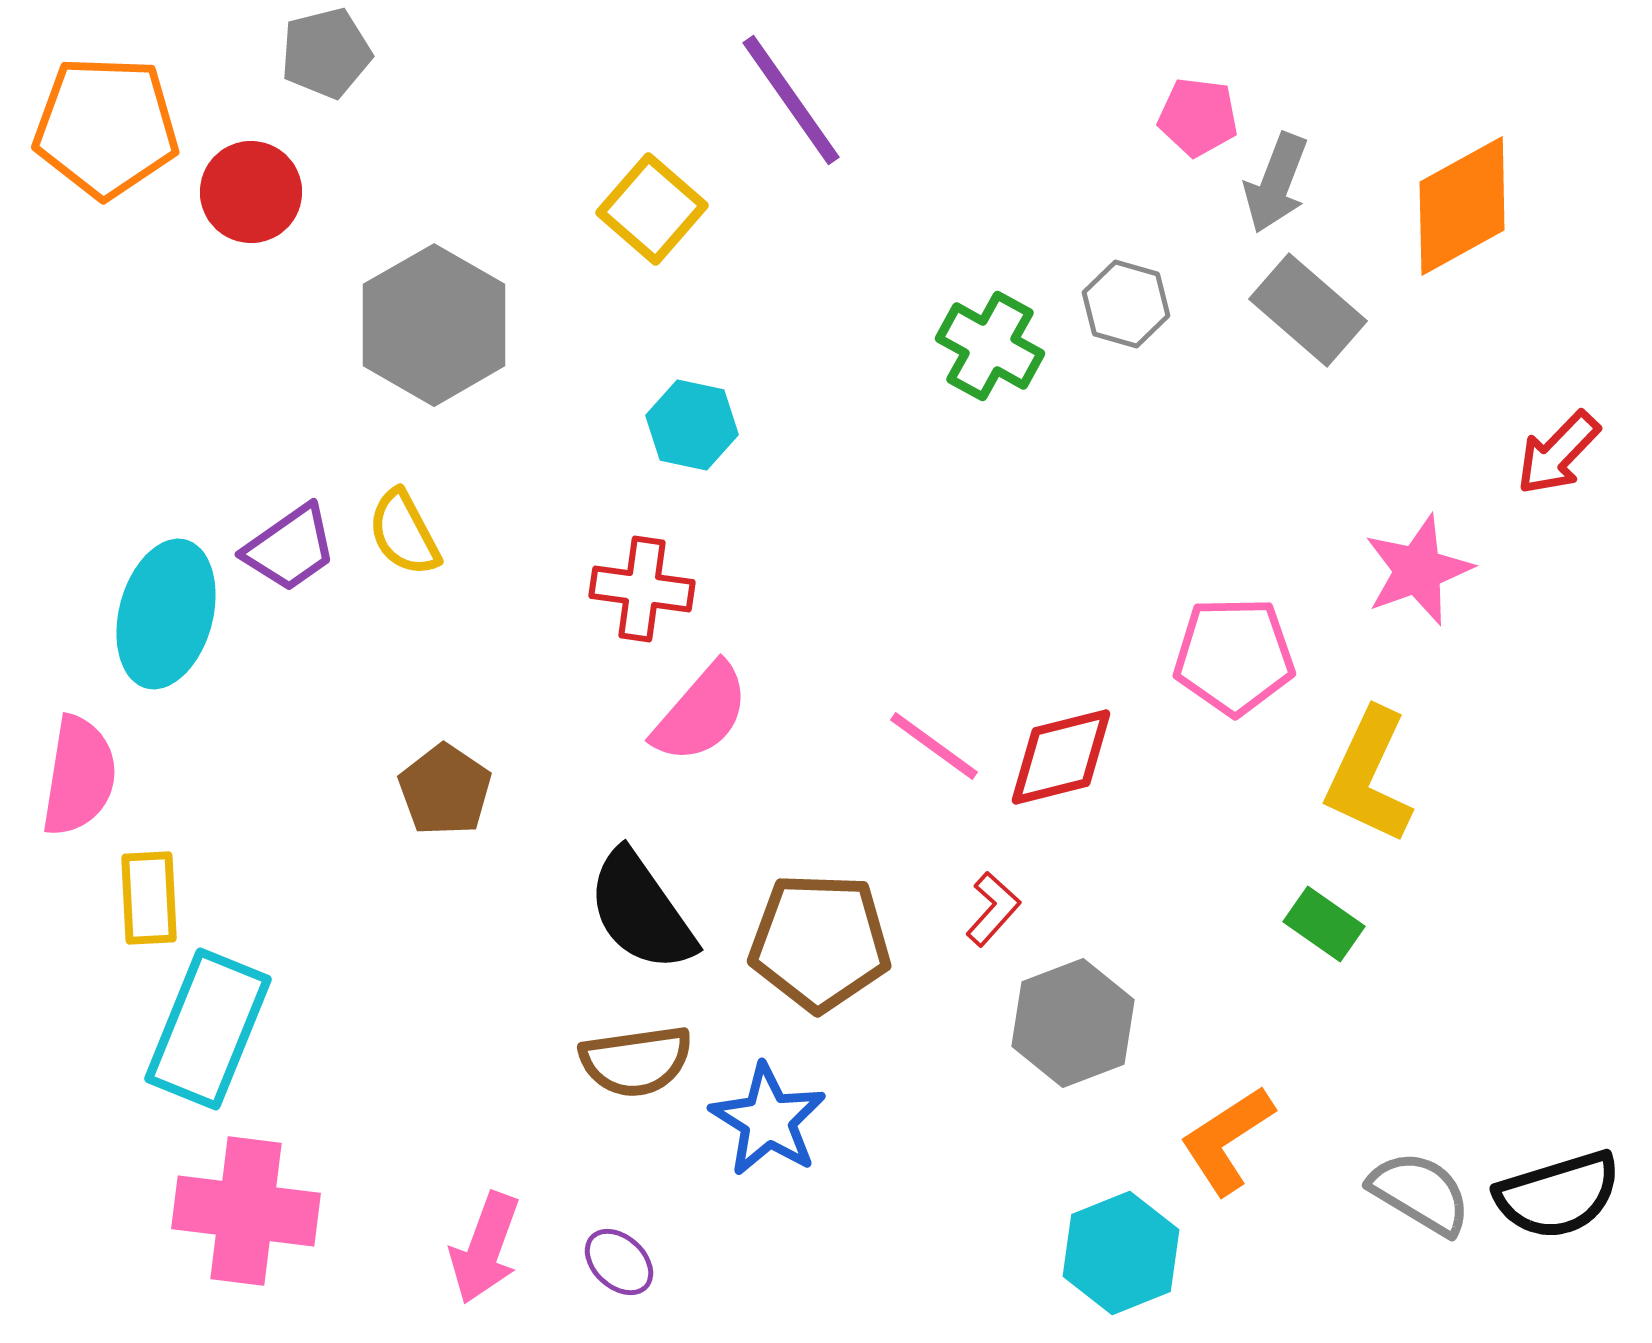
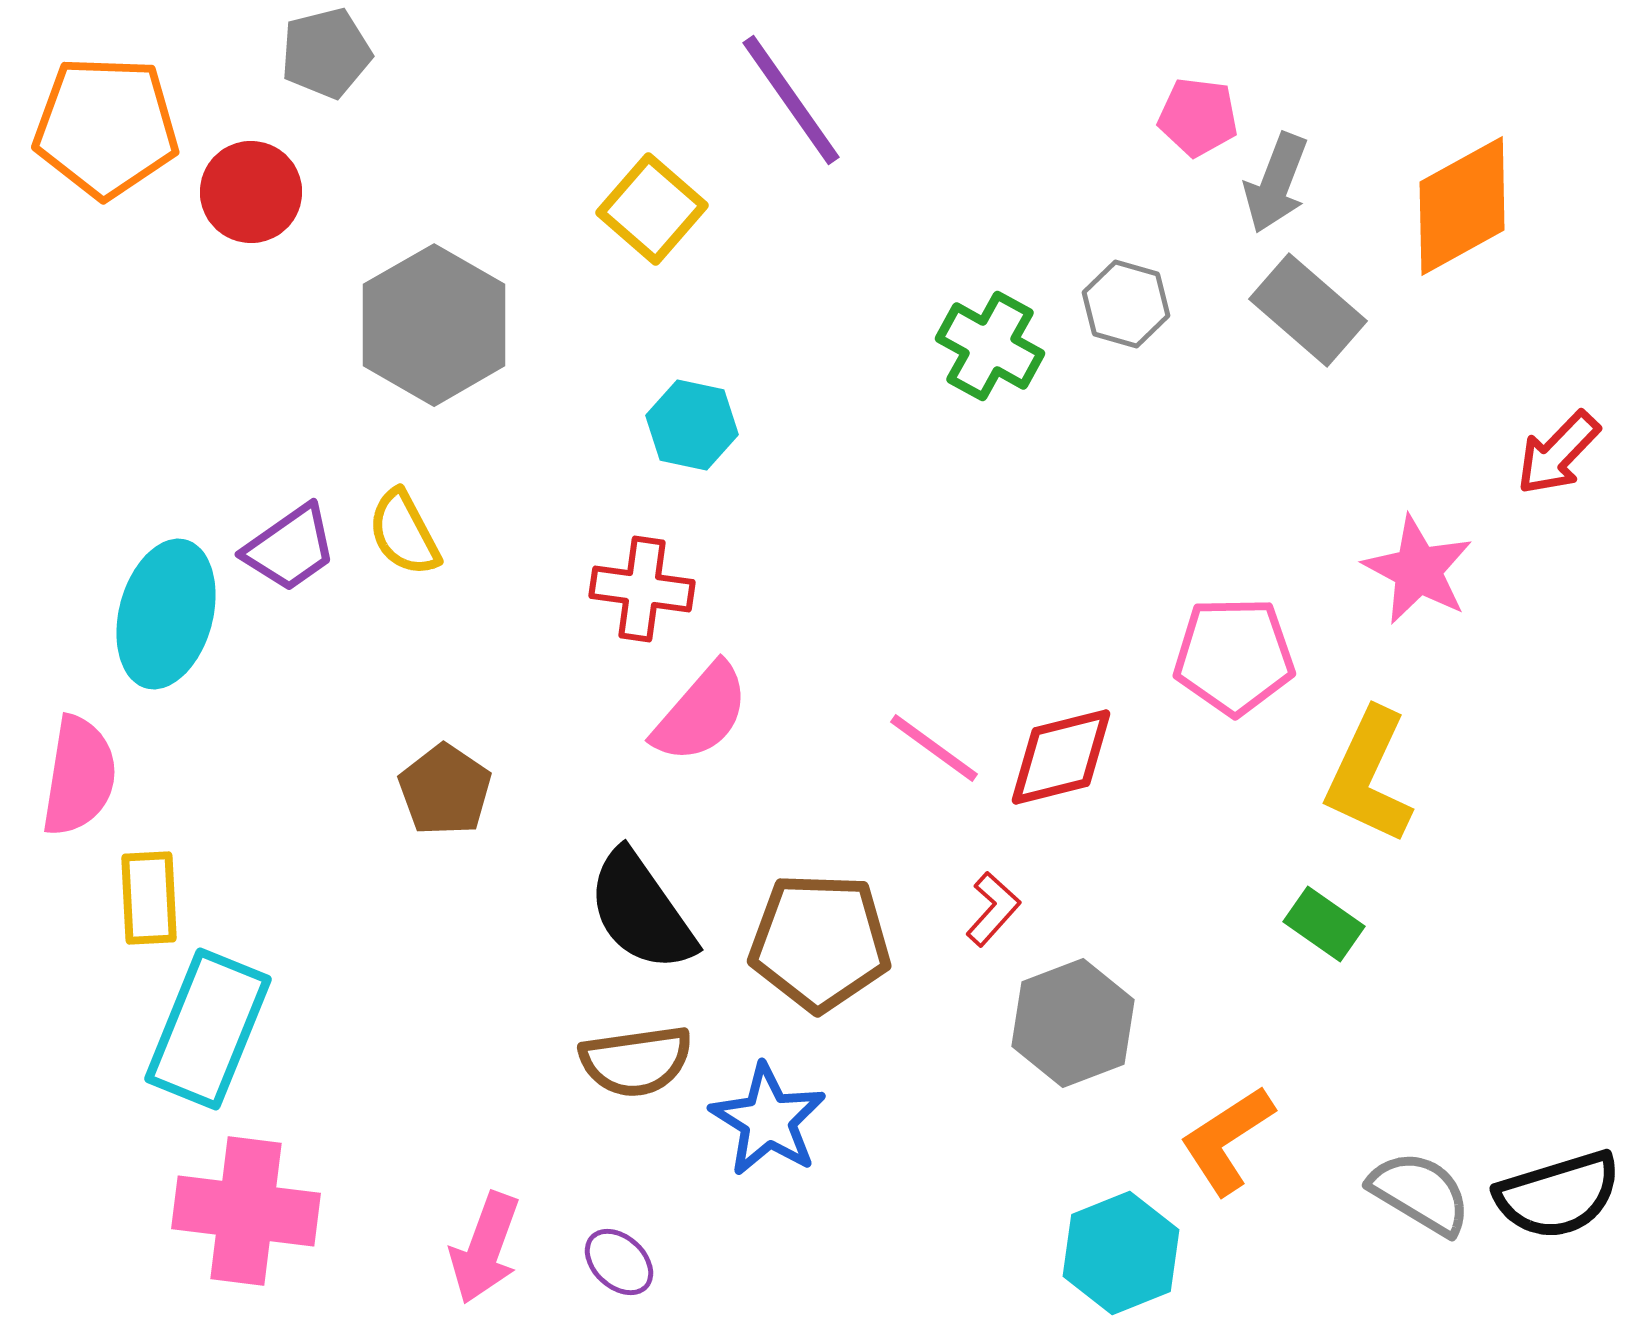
pink star at (1418, 570): rotated 24 degrees counterclockwise
pink line at (934, 746): moved 2 px down
